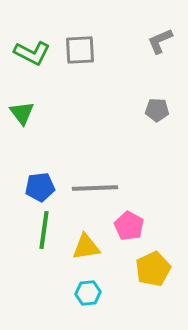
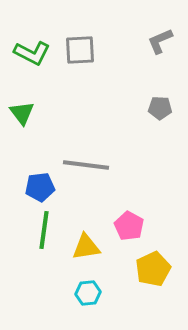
gray pentagon: moved 3 px right, 2 px up
gray line: moved 9 px left, 23 px up; rotated 9 degrees clockwise
